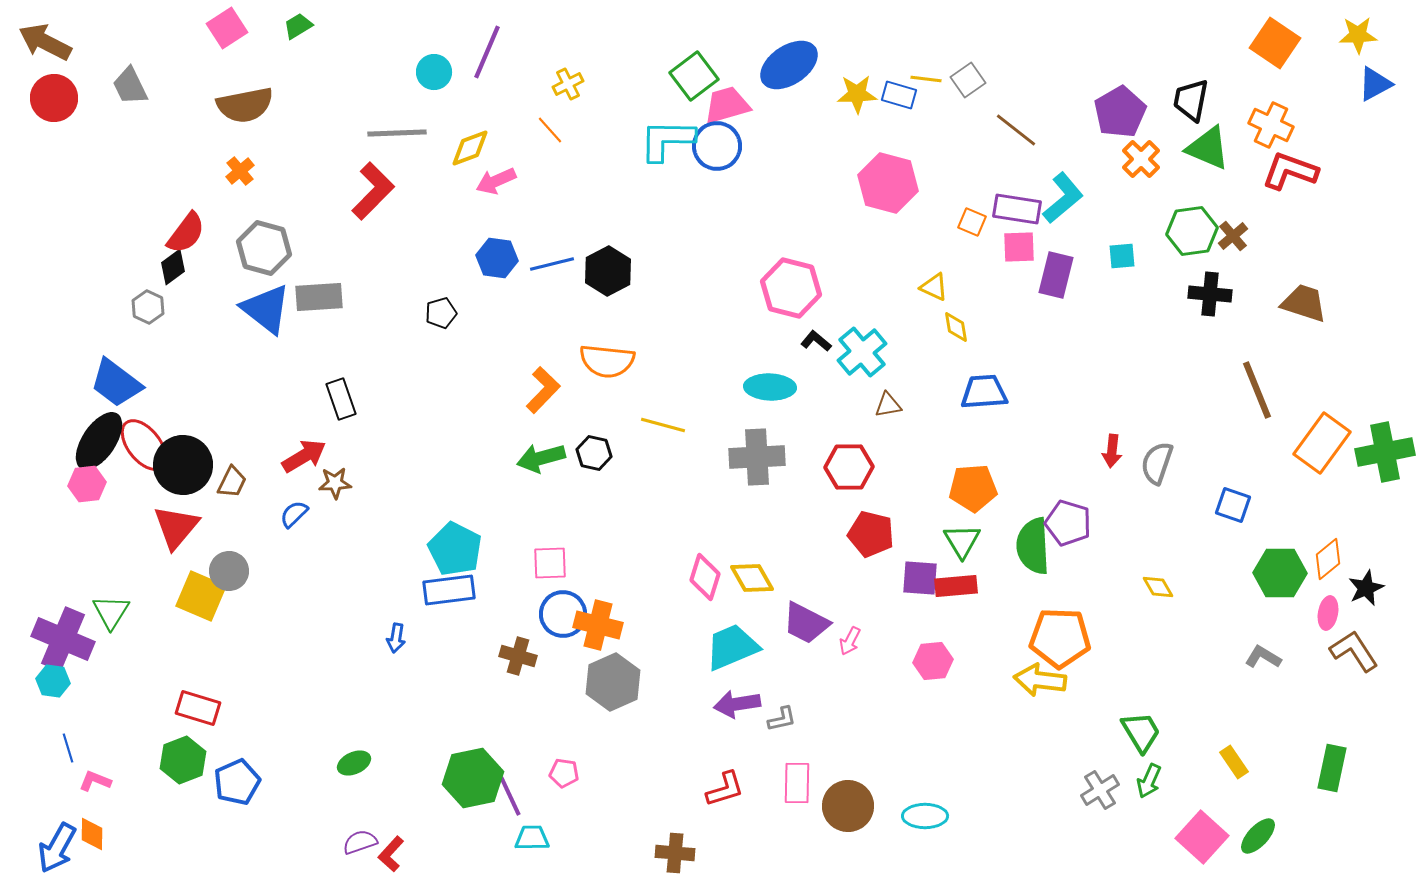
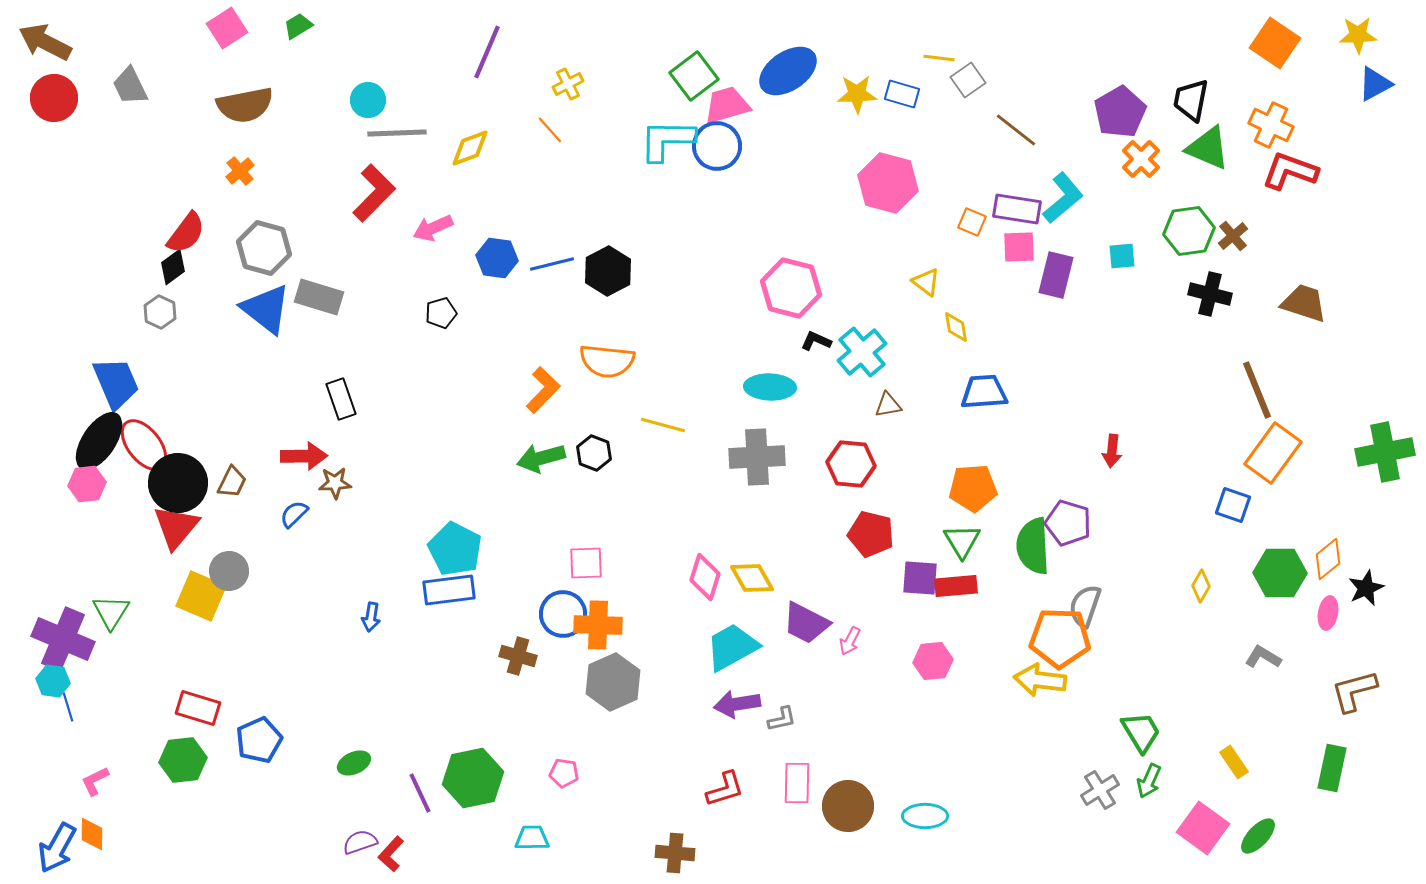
blue ellipse at (789, 65): moved 1 px left, 6 px down
cyan circle at (434, 72): moved 66 px left, 28 px down
yellow line at (926, 79): moved 13 px right, 21 px up
blue rectangle at (899, 95): moved 3 px right, 1 px up
pink arrow at (496, 181): moved 63 px left, 47 px down
red L-shape at (373, 191): moved 1 px right, 2 px down
green hexagon at (1192, 231): moved 3 px left
yellow triangle at (934, 287): moved 8 px left, 5 px up; rotated 12 degrees clockwise
black cross at (1210, 294): rotated 9 degrees clockwise
gray rectangle at (319, 297): rotated 21 degrees clockwise
gray hexagon at (148, 307): moved 12 px right, 5 px down
black L-shape at (816, 341): rotated 16 degrees counterclockwise
blue trapezoid at (116, 383): rotated 150 degrees counterclockwise
orange rectangle at (1322, 443): moved 49 px left, 10 px down
black hexagon at (594, 453): rotated 8 degrees clockwise
red arrow at (304, 456): rotated 30 degrees clockwise
gray semicircle at (1157, 463): moved 72 px left, 143 px down
black circle at (183, 465): moved 5 px left, 18 px down
red hexagon at (849, 467): moved 2 px right, 3 px up; rotated 6 degrees clockwise
pink square at (550, 563): moved 36 px right
yellow diamond at (1158, 587): moved 43 px right, 1 px up; rotated 60 degrees clockwise
orange cross at (598, 625): rotated 12 degrees counterclockwise
blue arrow at (396, 638): moved 25 px left, 21 px up
cyan trapezoid at (732, 647): rotated 6 degrees counterclockwise
brown L-shape at (1354, 651): moved 40 px down; rotated 72 degrees counterclockwise
blue line at (68, 748): moved 41 px up
green hexagon at (183, 760): rotated 15 degrees clockwise
pink L-shape at (95, 781): rotated 48 degrees counterclockwise
blue pentagon at (237, 782): moved 22 px right, 42 px up
purple line at (510, 796): moved 90 px left, 3 px up
pink square at (1202, 837): moved 1 px right, 9 px up; rotated 6 degrees counterclockwise
